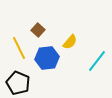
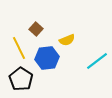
brown square: moved 2 px left, 1 px up
yellow semicircle: moved 3 px left, 2 px up; rotated 28 degrees clockwise
cyan line: rotated 15 degrees clockwise
black pentagon: moved 3 px right, 4 px up; rotated 10 degrees clockwise
